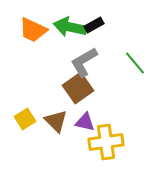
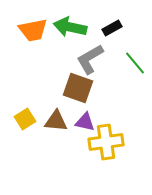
black rectangle: moved 18 px right, 3 px down
orange trapezoid: rotated 36 degrees counterclockwise
gray L-shape: moved 6 px right, 3 px up
brown square: rotated 36 degrees counterclockwise
brown triangle: rotated 40 degrees counterclockwise
